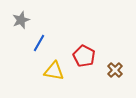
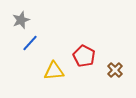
blue line: moved 9 px left; rotated 12 degrees clockwise
yellow triangle: rotated 15 degrees counterclockwise
